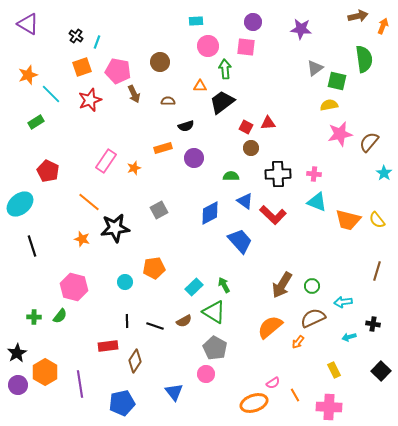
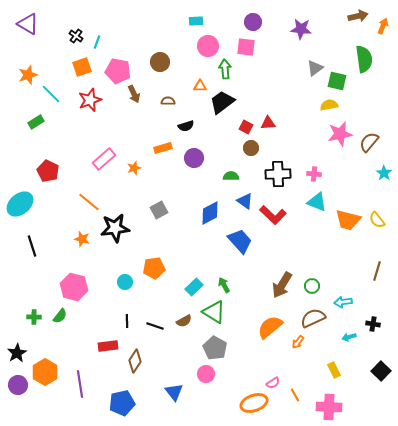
pink rectangle at (106, 161): moved 2 px left, 2 px up; rotated 15 degrees clockwise
